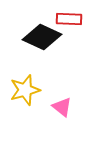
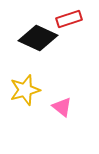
red rectangle: rotated 20 degrees counterclockwise
black diamond: moved 4 px left, 1 px down
